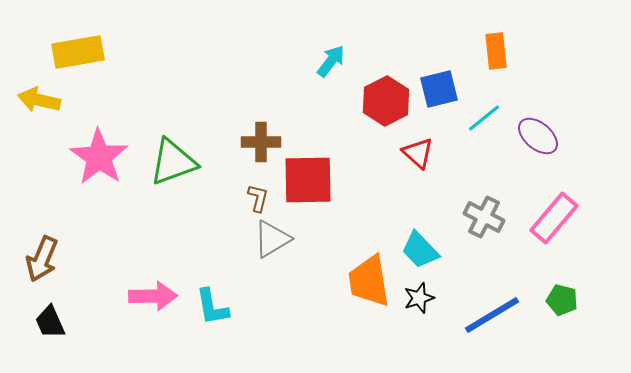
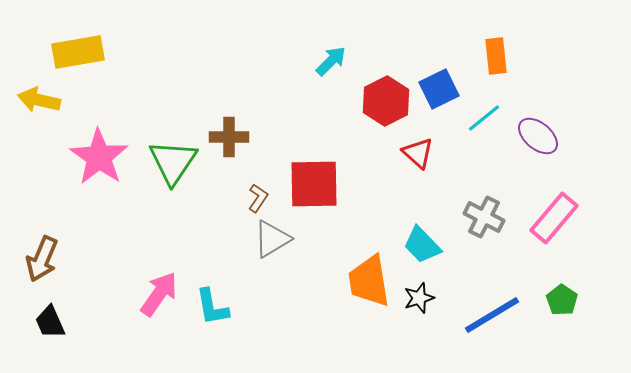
orange rectangle: moved 5 px down
cyan arrow: rotated 8 degrees clockwise
blue square: rotated 12 degrees counterclockwise
brown cross: moved 32 px left, 5 px up
green triangle: rotated 36 degrees counterclockwise
red square: moved 6 px right, 4 px down
brown L-shape: rotated 20 degrees clockwise
cyan trapezoid: moved 2 px right, 5 px up
pink arrow: moved 6 px right, 2 px up; rotated 54 degrees counterclockwise
green pentagon: rotated 20 degrees clockwise
